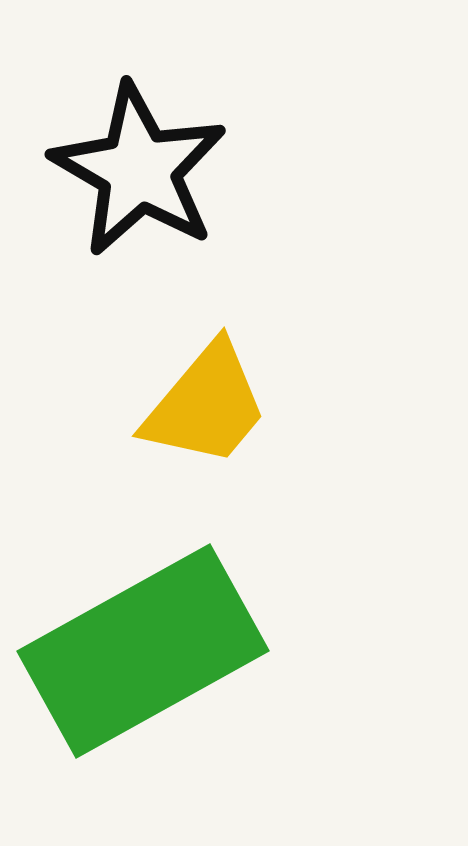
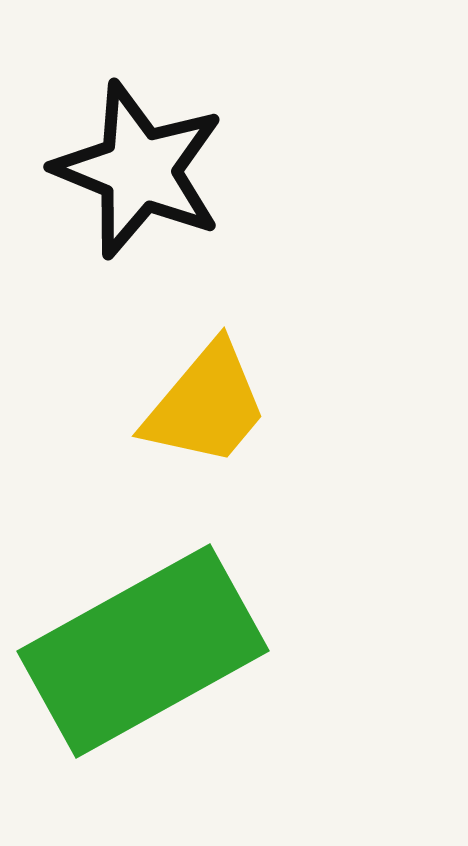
black star: rotated 8 degrees counterclockwise
